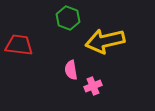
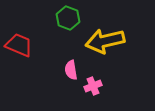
red trapezoid: rotated 16 degrees clockwise
